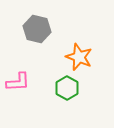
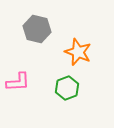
orange star: moved 1 px left, 5 px up
green hexagon: rotated 10 degrees clockwise
